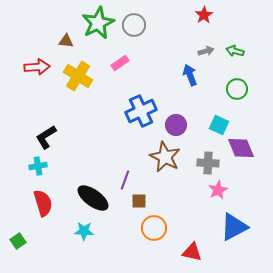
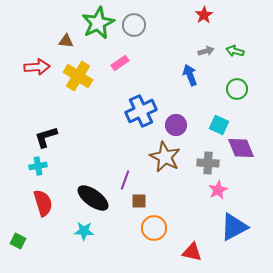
black L-shape: rotated 15 degrees clockwise
green square: rotated 28 degrees counterclockwise
